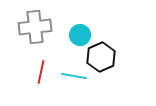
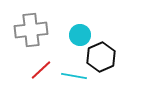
gray cross: moved 4 px left, 3 px down
red line: moved 2 px up; rotated 35 degrees clockwise
